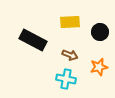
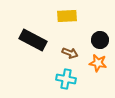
yellow rectangle: moved 3 px left, 6 px up
black circle: moved 8 px down
brown arrow: moved 2 px up
orange star: moved 1 px left, 4 px up; rotated 24 degrees clockwise
